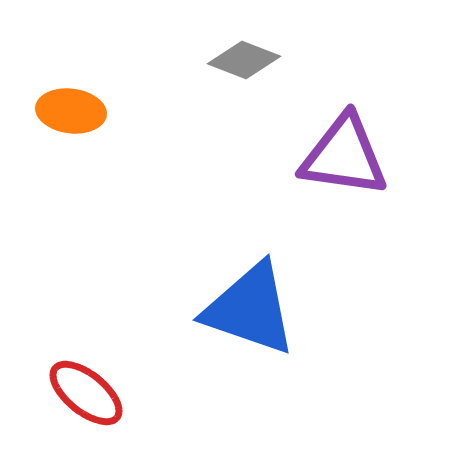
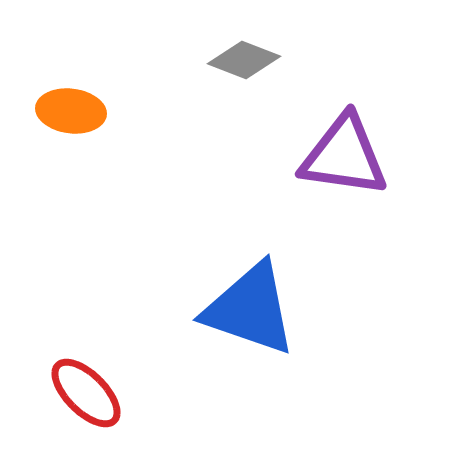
red ellipse: rotated 6 degrees clockwise
